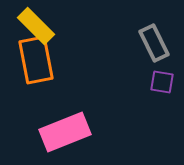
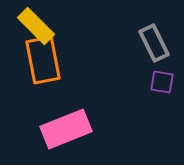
orange rectangle: moved 7 px right
pink rectangle: moved 1 px right, 3 px up
